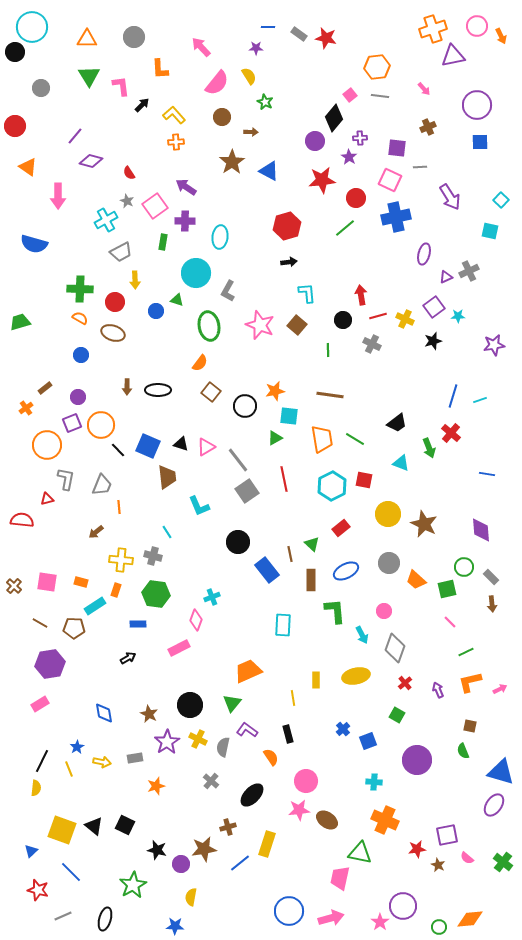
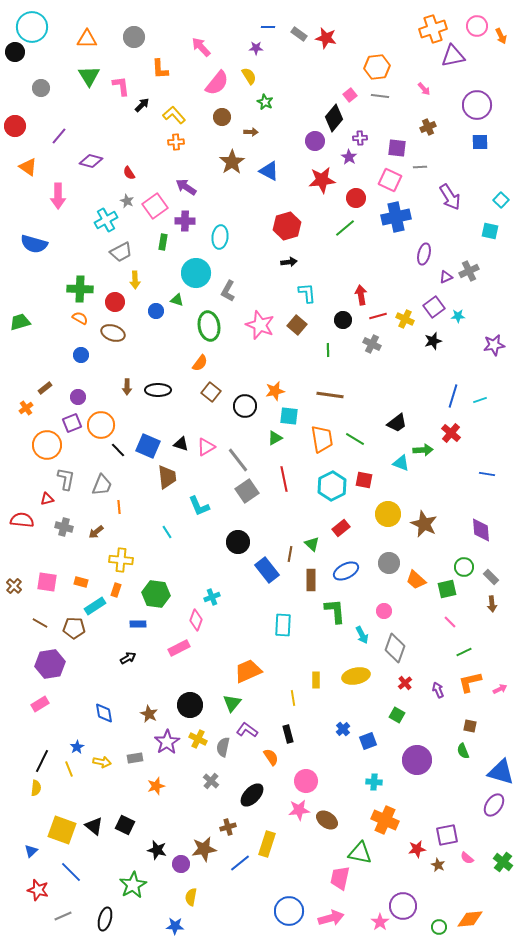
purple line at (75, 136): moved 16 px left
green arrow at (429, 448): moved 6 px left, 2 px down; rotated 72 degrees counterclockwise
brown line at (290, 554): rotated 21 degrees clockwise
gray cross at (153, 556): moved 89 px left, 29 px up
green line at (466, 652): moved 2 px left
